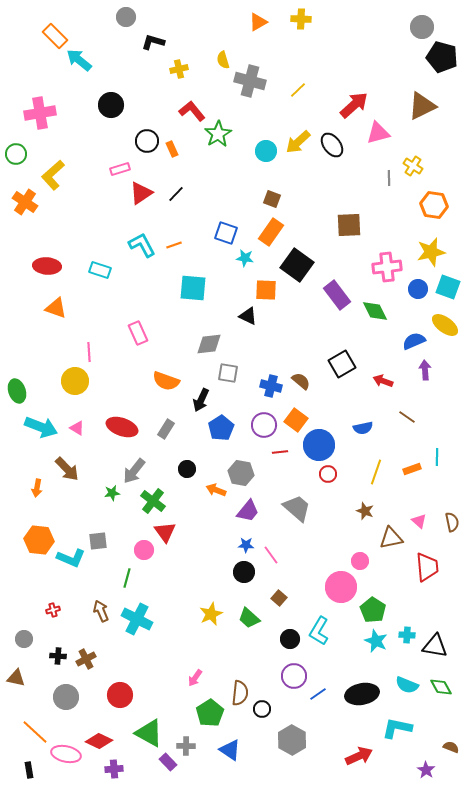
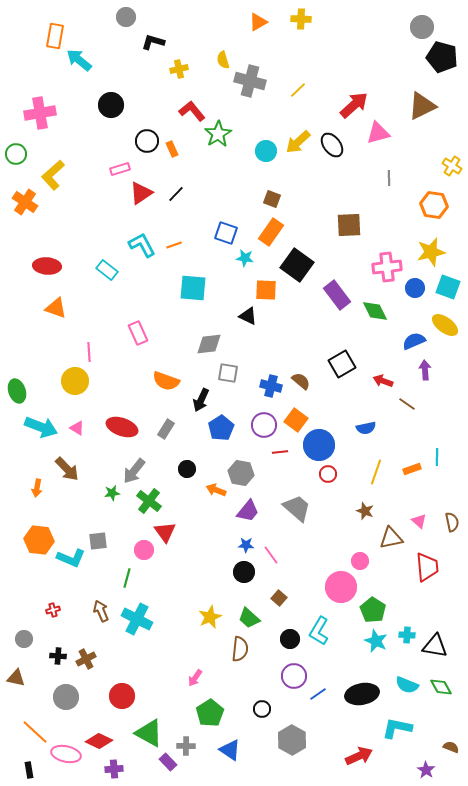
orange rectangle at (55, 36): rotated 55 degrees clockwise
yellow cross at (413, 166): moved 39 px right
cyan rectangle at (100, 270): moved 7 px right; rotated 20 degrees clockwise
blue circle at (418, 289): moved 3 px left, 1 px up
brown line at (407, 417): moved 13 px up
blue semicircle at (363, 428): moved 3 px right
green cross at (153, 501): moved 4 px left
yellow star at (211, 614): moved 1 px left, 3 px down
brown semicircle at (240, 693): moved 44 px up
red circle at (120, 695): moved 2 px right, 1 px down
